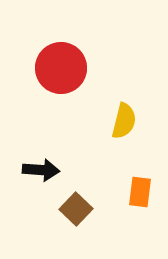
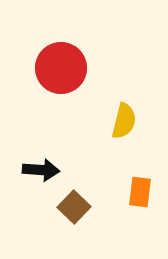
brown square: moved 2 px left, 2 px up
